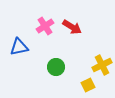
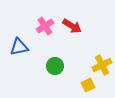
red arrow: moved 1 px up
green circle: moved 1 px left, 1 px up
